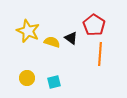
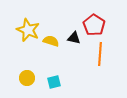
yellow star: moved 1 px up
black triangle: moved 3 px right; rotated 24 degrees counterclockwise
yellow semicircle: moved 1 px left, 1 px up
